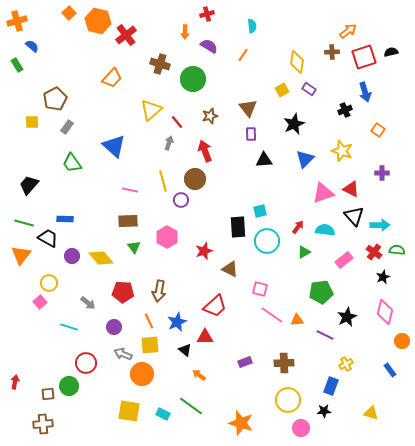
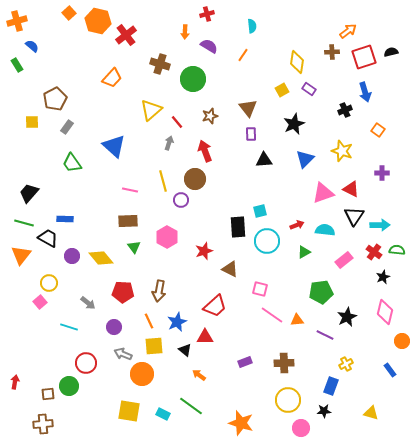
black trapezoid at (29, 185): moved 8 px down
black triangle at (354, 216): rotated 15 degrees clockwise
red arrow at (298, 227): moved 1 px left, 2 px up; rotated 32 degrees clockwise
yellow square at (150, 345): moved 4 px right, 1 px down
